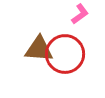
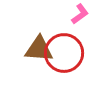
red circle: moved 1 px left, 1 px up
